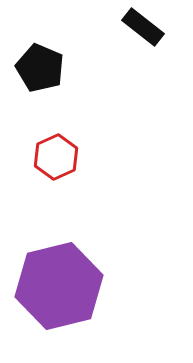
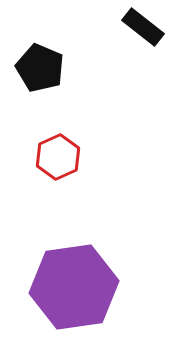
red hexagon: moved 2 px right
purple hexagon: moved 15 px right, 1 px down; rotated 6 degrees clockwise
